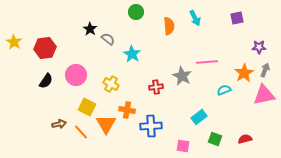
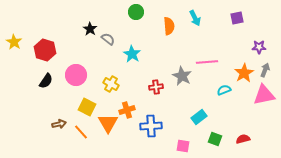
red hexagon: moved 2 px down; rotated 25 degrees clockwise
orange cross: rotated 28 degrees counterclockwise
orange triangle: moved 2 px right, 1 px up
red semicircle: moved 2 px left
